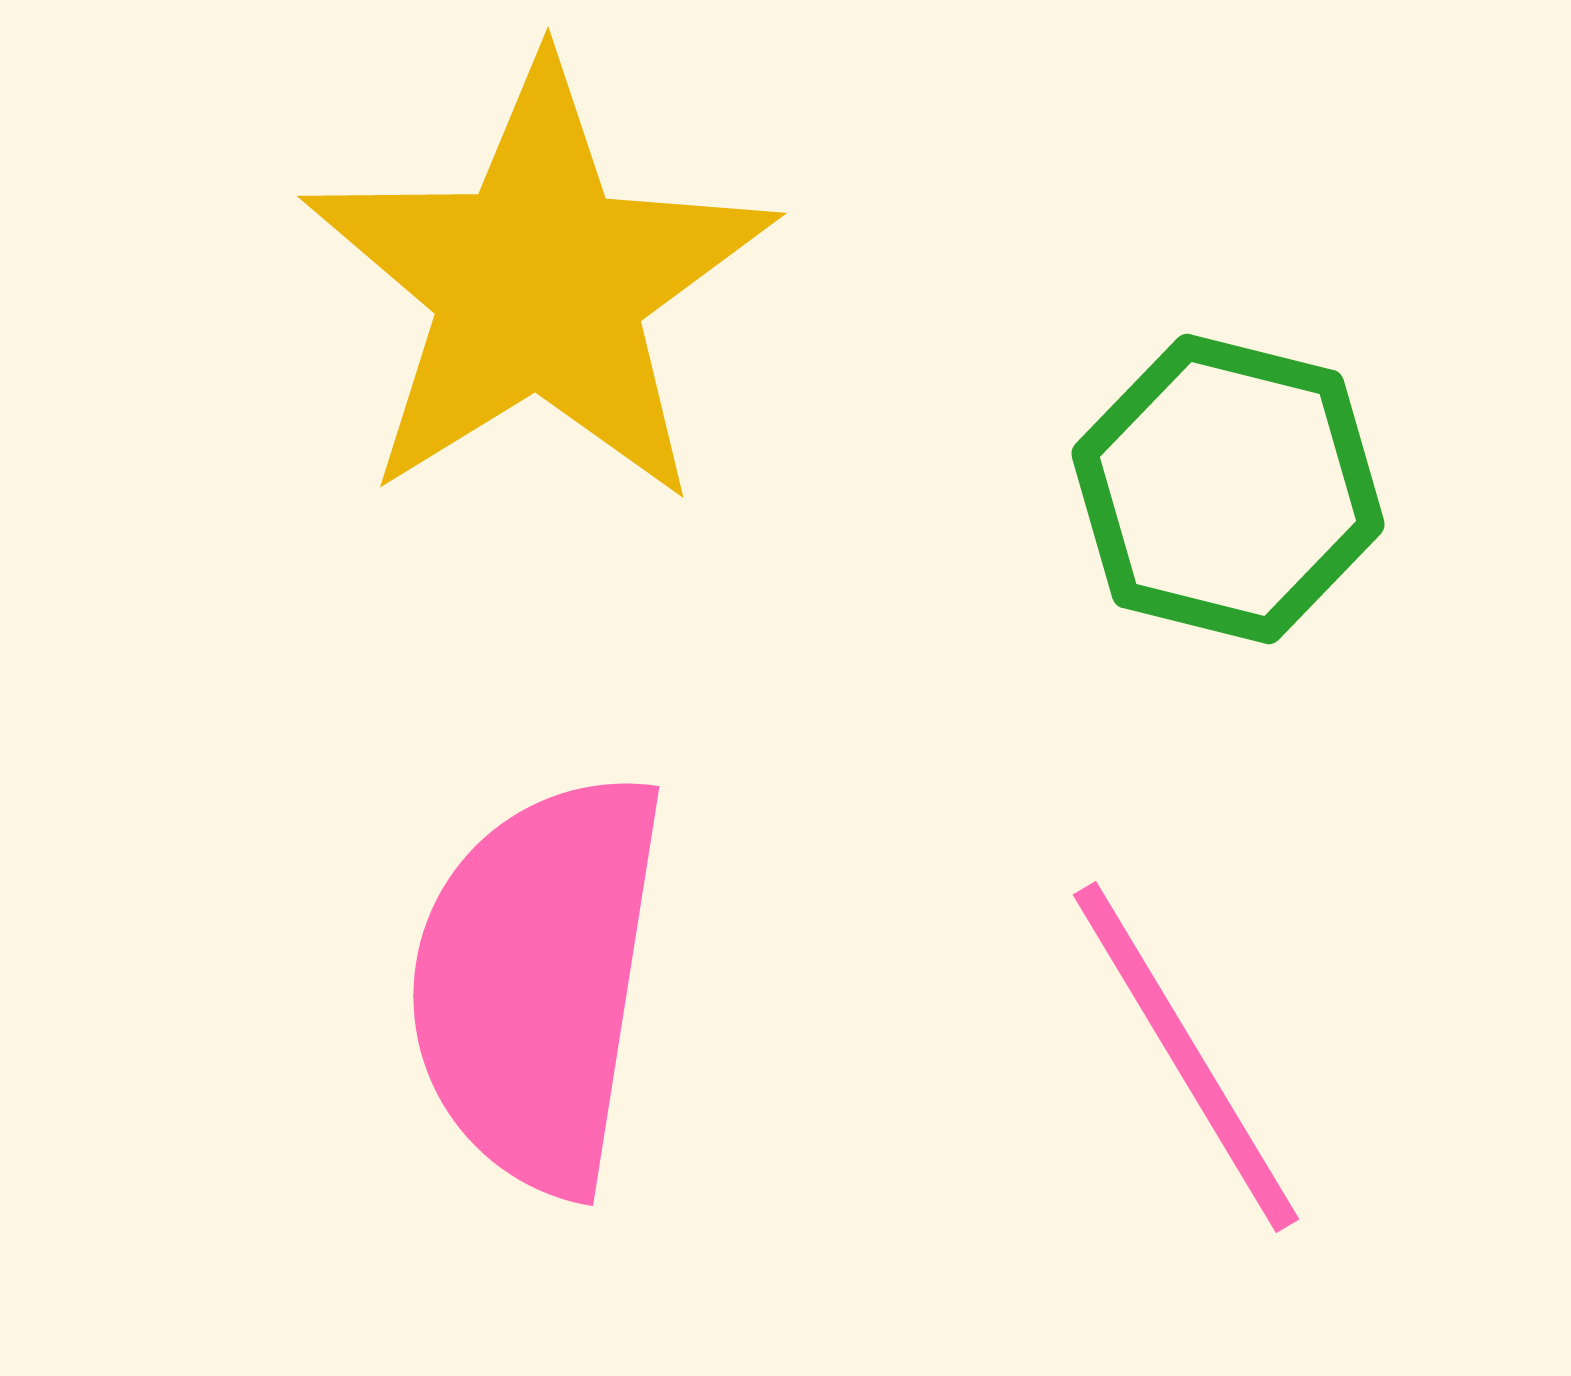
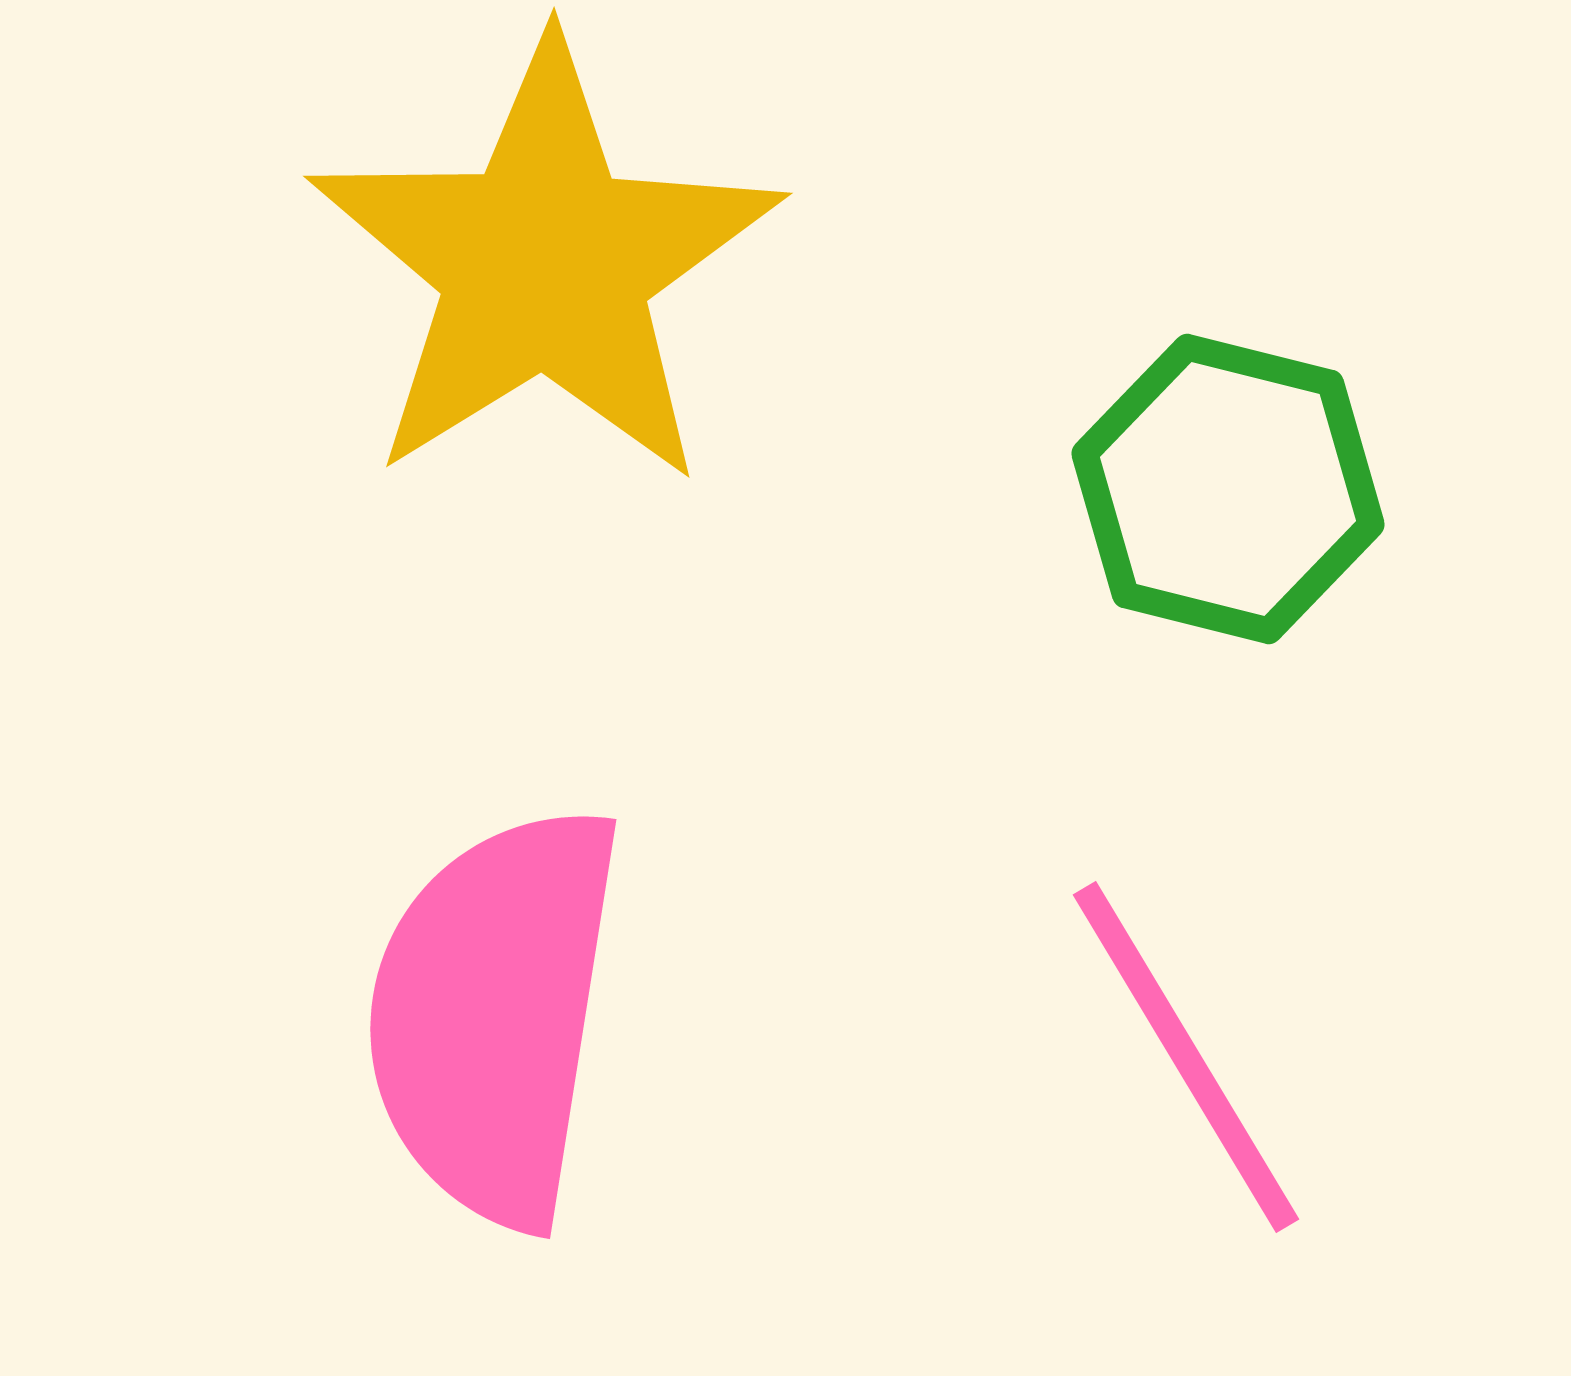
yellow star: moved 6 px right, 20 px up
pink semicircle: moved 43 px left, 33 px down
